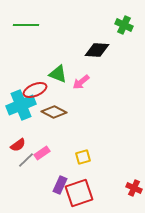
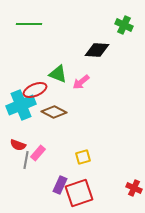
green line: moved 3 px right, 1 px up
red semicircle: rotated 56 degrees clockwise
pink rectangle: moved 4 px left; rotated 14 degrees counterclockwise
gray line: rotated 36 degrees counterclockwise
